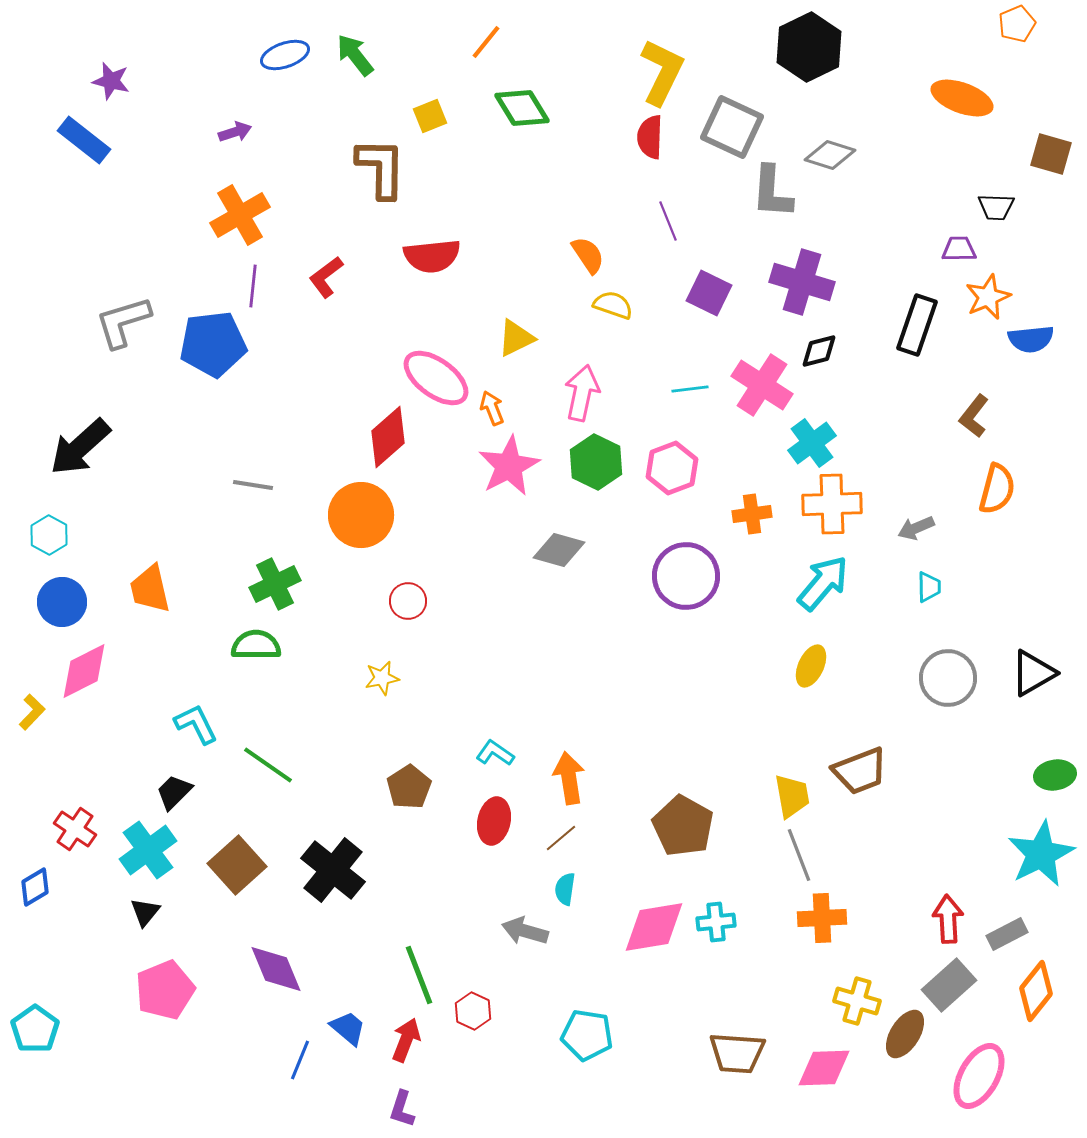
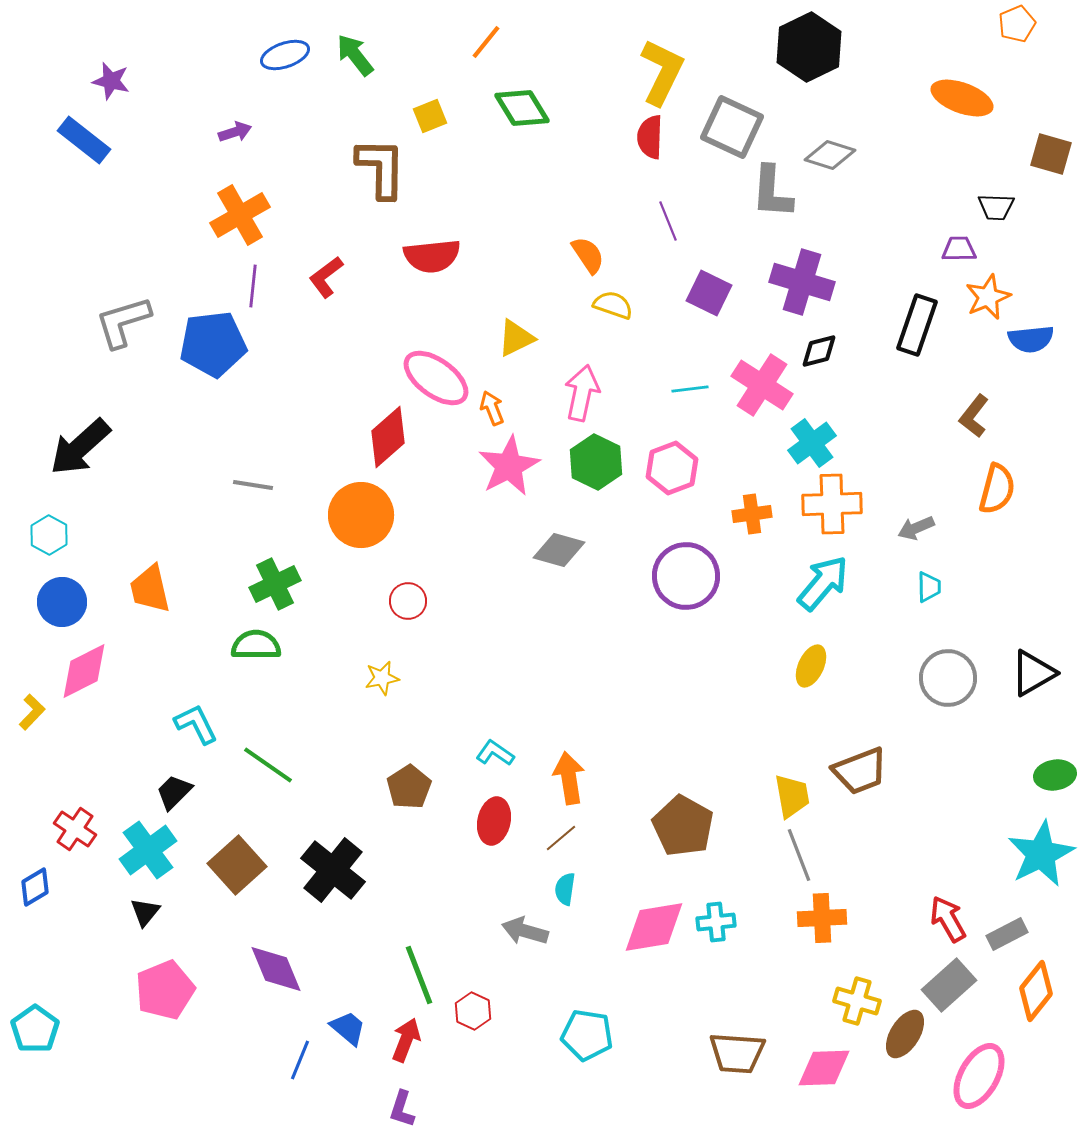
red arrow at (948, 919): rotated 27 degrees counterclockwise
